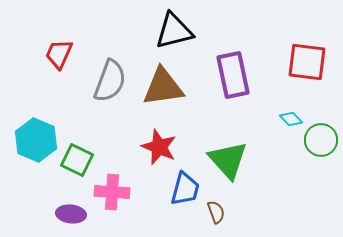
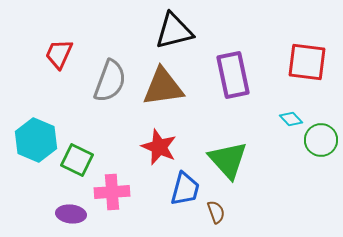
pink cross: rotated 8 degrees counterclockwise
